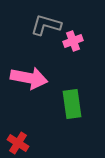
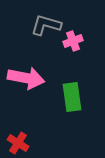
pink arrow: moved 3 px left
green rectangle: moved 7 px up
